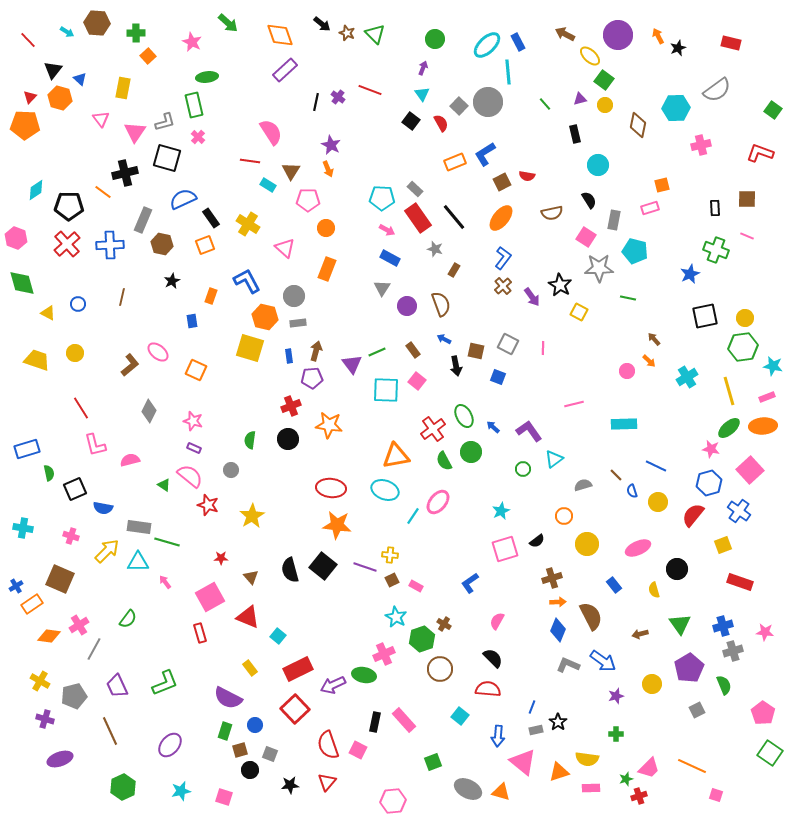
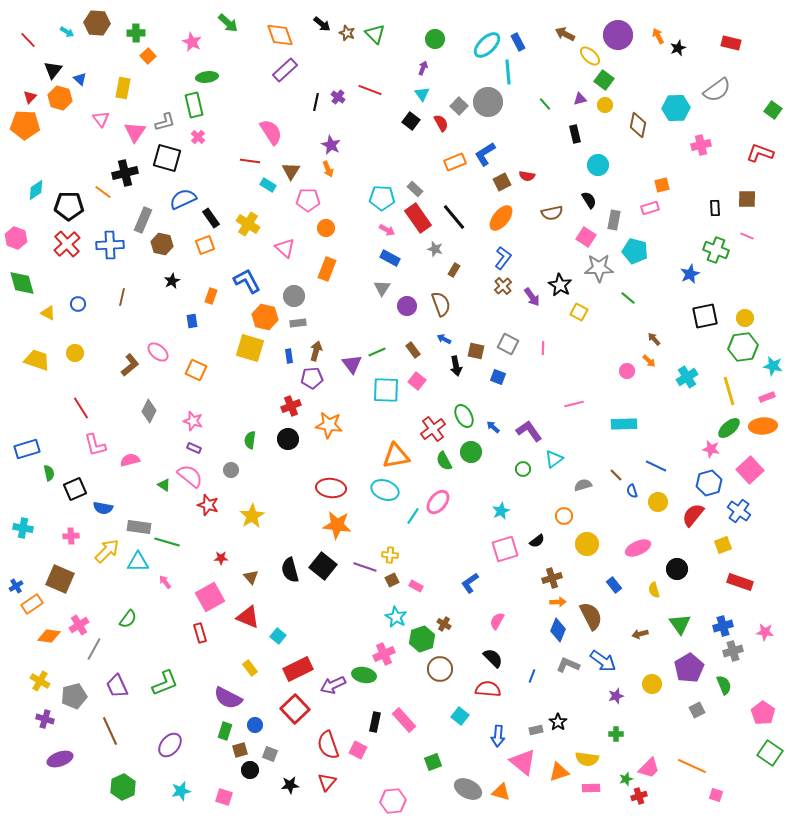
green line at (628, 298): rotated 28 degrees clockwise
pink cross at (71, 536): rotated 21 degrees counterclockwise
blue line at (532, 707): moved 31 px up
